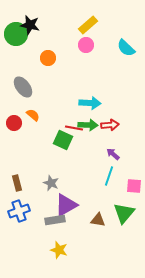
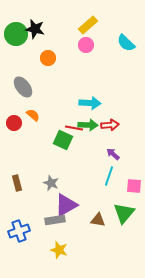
black star: moved 5 px right, 4 px down
cyan semicircle: moved 5 px up
blue cross: moved 20 px down
